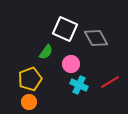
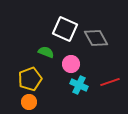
green semicircle: rotated 105 degrees counterclockwise
red line: rotated 12 degrees clockwise
